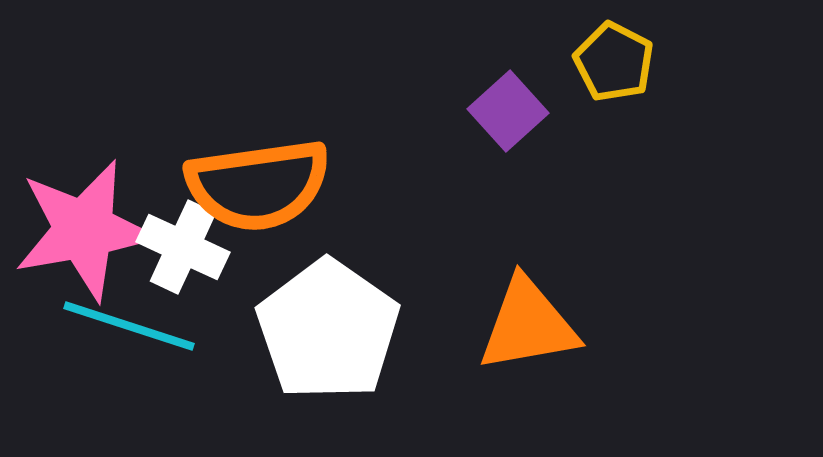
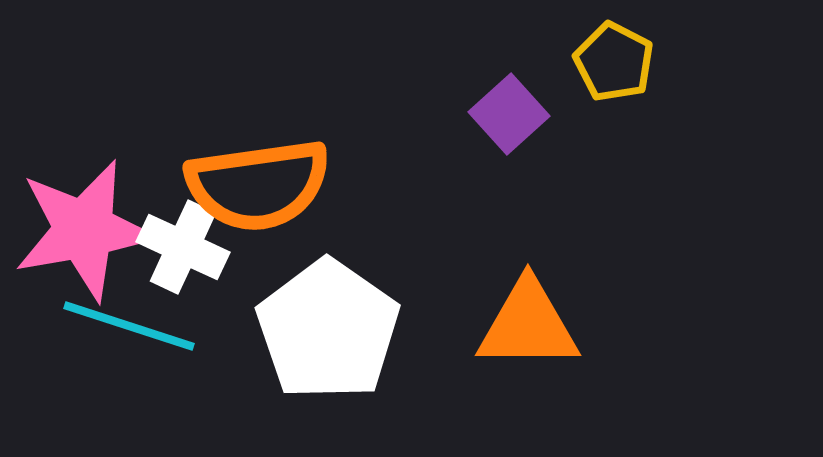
purple square: moved 1 px right, 3 px down
orange triangle: rotated 10 degrees clockwise
